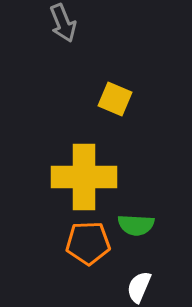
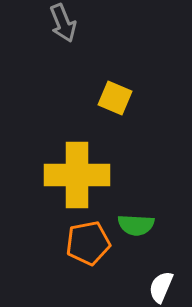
yellow square: moved 1 px up
yellow cross: moved 7 px left, 2 px up
orange pentagon: rotated 9 degrees counterclockwise
white semicircle: moved 22 px right
